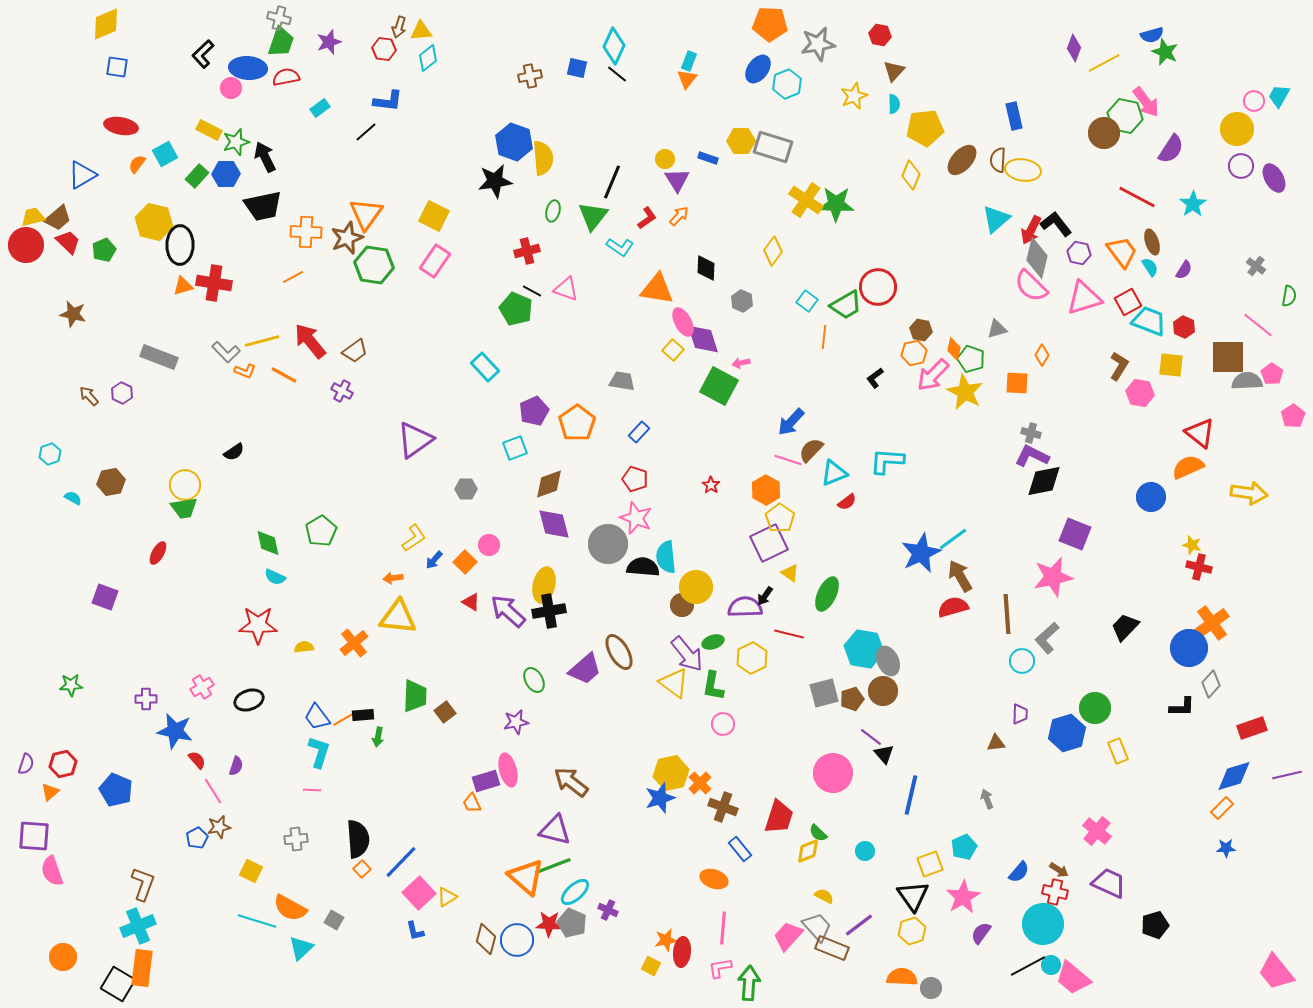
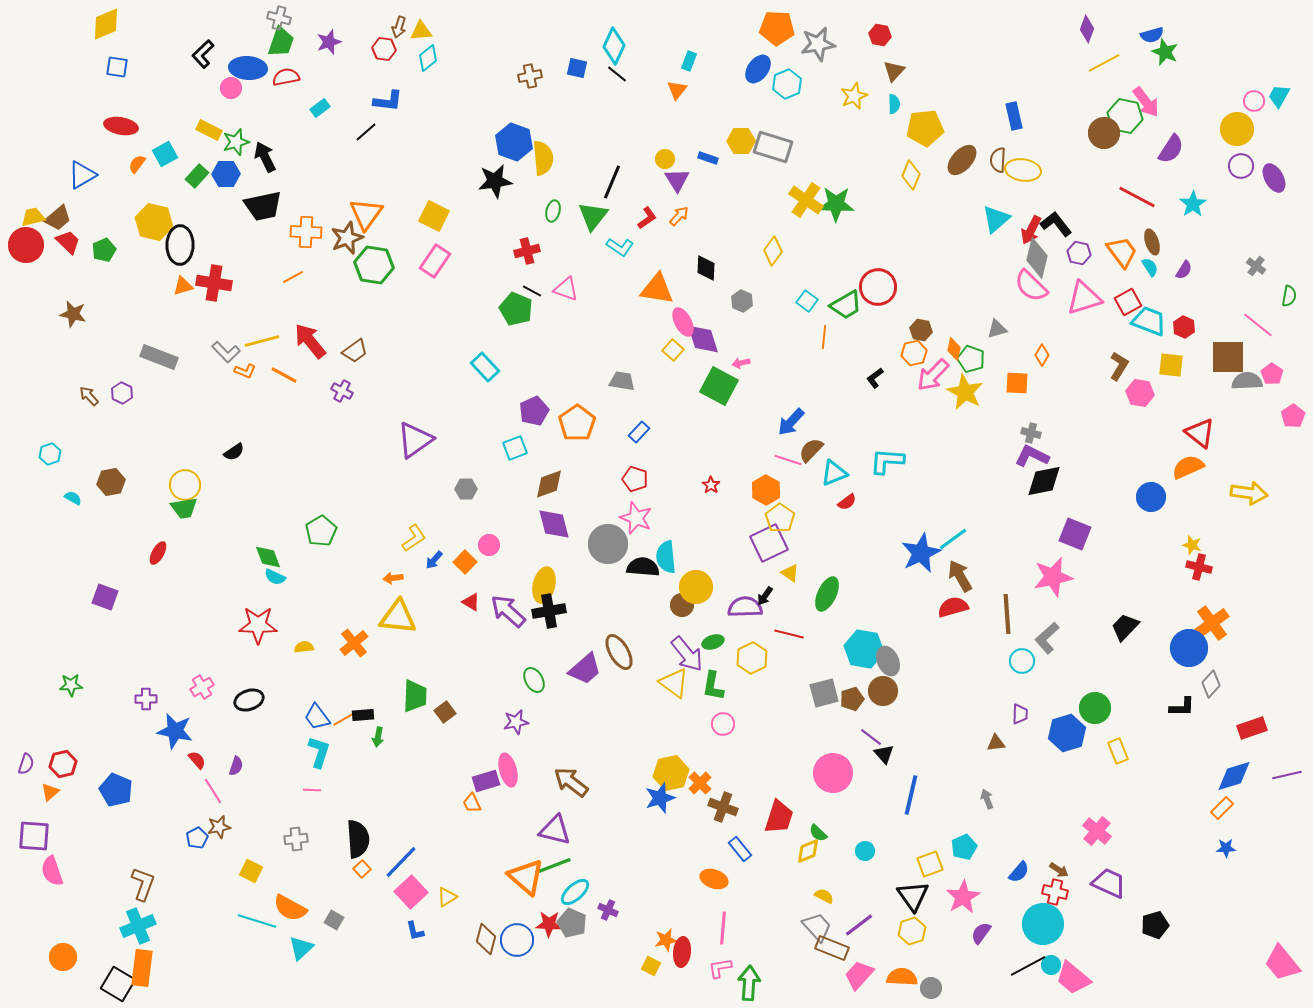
orange pentagon at (770, 24): moved 7 px right, 4 px down
purple diamond at (1074, 48): moved 13 px right, 19 px up
orange triangle at (687, 79): moved 10 px left, 11 px down
green diamond at (268, 543): moved 14 px down; rotated 8 degrees counterclockwise
pink square at (419, 893): moved 8 px left, 1 px up
pink trapezoid at (788, 936): moved 71 px right, 39 px down
pink trapezoid at (1276, 972): moved 6 px right, 9 px up
